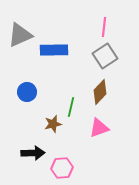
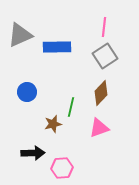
blue rectangle: moved 3 px right, 3 px up
brown diamond: moved 1 px right, 1 px down
